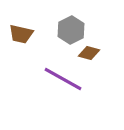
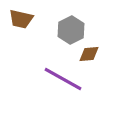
brown trapezoid: moved 15 px up
brown diamond: moved 1 px down; rotated 20 degrees counterclockwise
